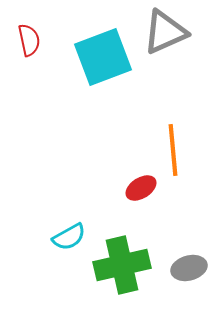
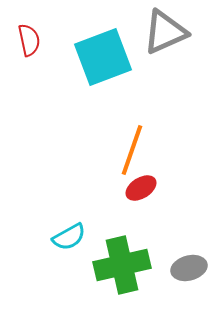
orange line: moved 41 px left; rotated 24 degrees clockwise
